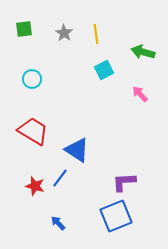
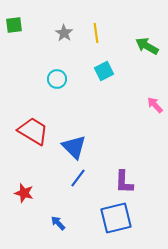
green square: moved 10 px left, 4 px up
yellow line: moved 1 px up
green arrow: moved 4 px right, 6 px up; rotated 15 degrees clockwise
cyan square: moved 1 px down
cyan circle: moved 25 px right
pink arrow: moved 15 px right, 11 px down
blue triangle: moved 3 px left, 3 px up; rotated 12 degrees clockwise
blue line: moved 18 px right
purple L-shape: rotated 85 degrees counterclockwise
red star: moved 11 px left, 7 px down
blue square: moved 2 px down; rotated 8 degrees clockwise
